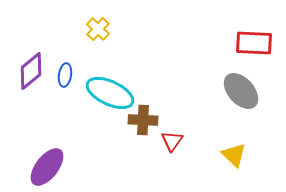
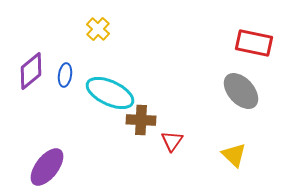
red rectangle: rotated 9 degrees clockwise
brown cross: moved 2 px left
